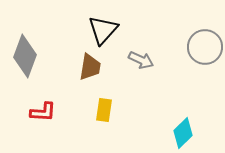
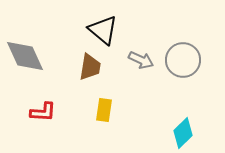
black triangle: rotated 32 degrees counterclockwise
gray circle: moved 22 px left, 13 px down
gray diamond: rotated 45 degrees counterclockwise
